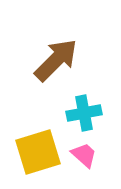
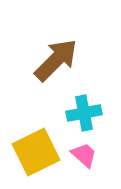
yellow square: moved 2 px left; rotated 9 degrees counterclockwise
